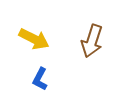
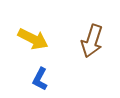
yellow arrow: moved 1 px left
